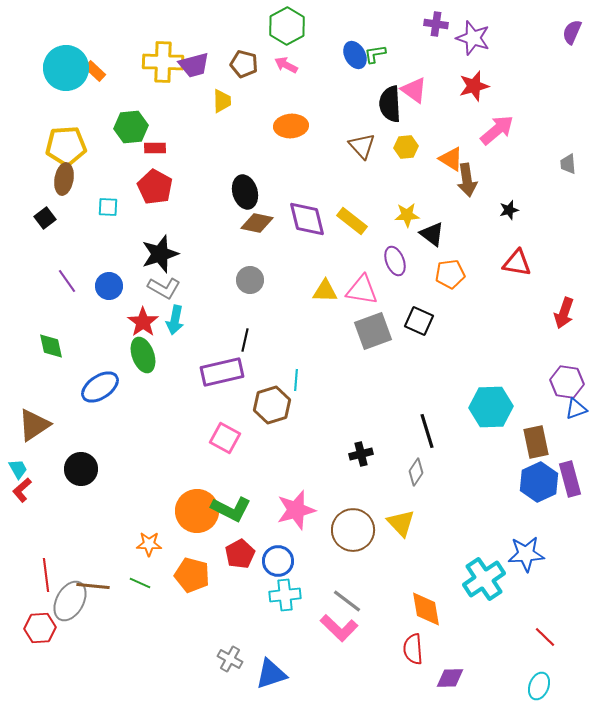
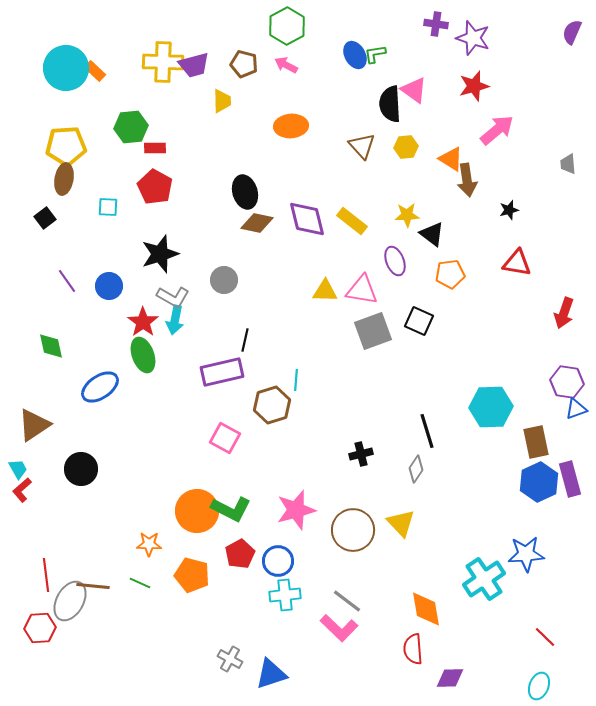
gray circle at (250, 280): moved 26 px left
gray L-shape at (164, 288): moved 9 px right, 9 px down
gray diamond at (416, 472): moved 3 px up
